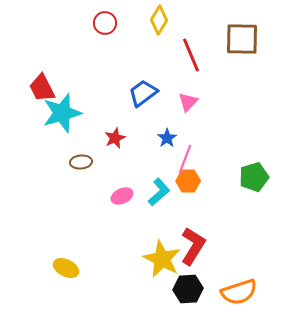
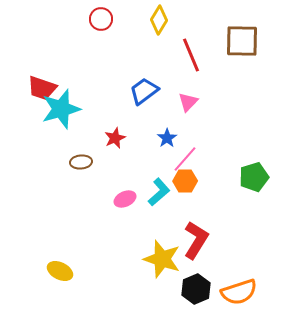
red circle: moved 4 px left, 4 px up
brown square: moved 2 px down
red trapezoid: rotated 44 degrees counterclockwise
blue trapezoid: moved 1 px right, 2 px up
cyan star: moved 1 px left, 4 px up
pink line: rotated 20 degrees clockwise
orange hexagon: moved 3 px left
pink ellipse: moved 3 px right, 3 px down
red L-shape: moved 3 px right, 6 px up
yellow star: rotated 9 degrees counterclockwise
yellow ellipse: moved 6 px left, 3 px down
black hexagon: moved 8 px right; rotated 20 degrees counterclockwise
